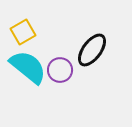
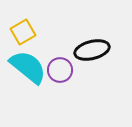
black ellipse: rotated 40 degrees clockwise
